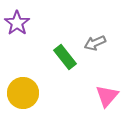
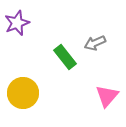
purple star: rotated 15 degrees clockwise
